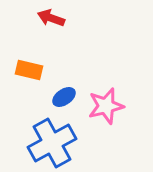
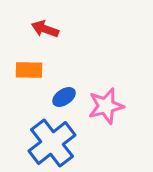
red arrow: moved 6 px left, 11 px down
orange rectangle: rotated 12 degrees counterclockwise
blue cross: rotated 9 degrees counterclockwise
